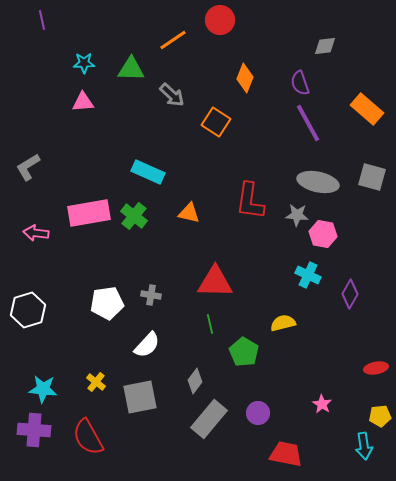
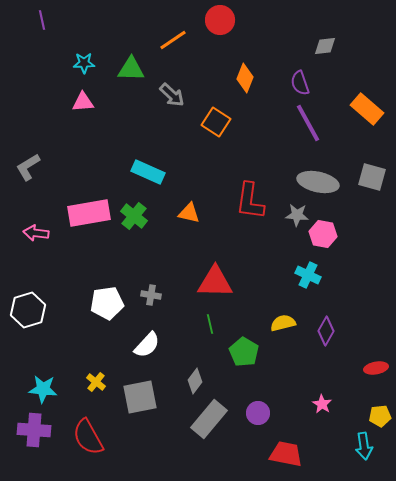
purple diamond at (350, 294): moved 24 px left, 37 px down
